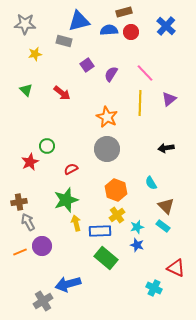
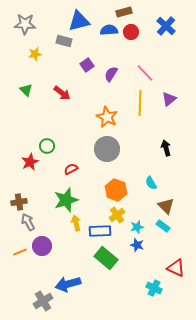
black arrow: rotated 84 degrees clockwise
